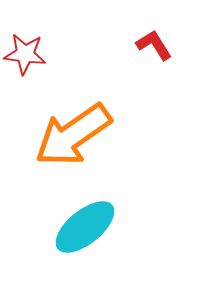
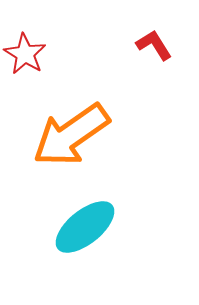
red star: rotated 24 degrees clockwise
orange arrow: moved 2 px left
